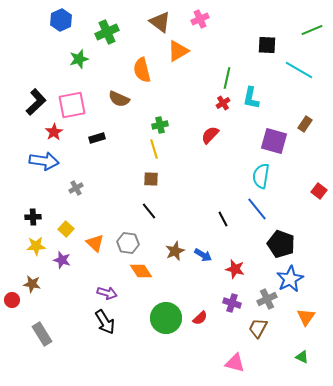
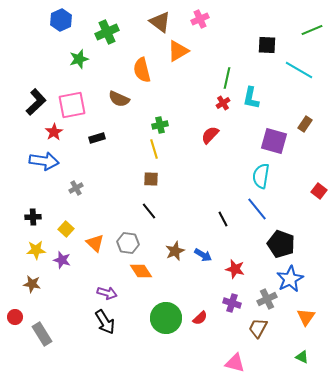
yellow star at (36, 246): moved 4 px down
red circle at (12, 300): moved 3 px right, 17 px down
